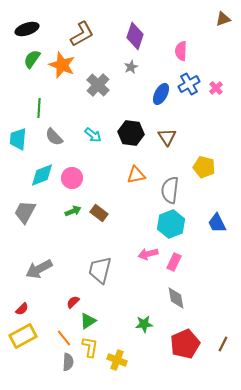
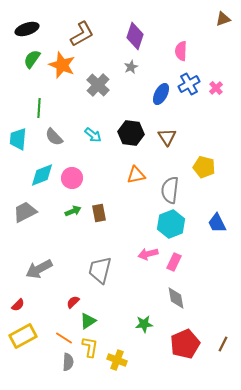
gray trapezoid at (25, 212): rotated 35 degrees clockwise
brown rectangle at (99, 213): rotated 42 degrees clockwise
red semicircle at (22, 309): moved 4 px left, 4 px up
orange line at (64, 338): rotated 18 degrees counterclockwise
